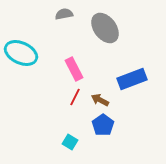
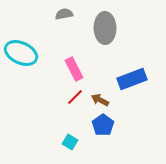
gray ellipse: rotated 36 degrees clockwise
red line: rotated 18 degrees clockwise
